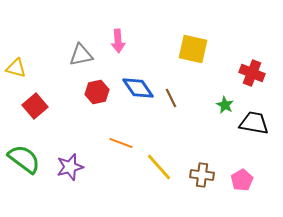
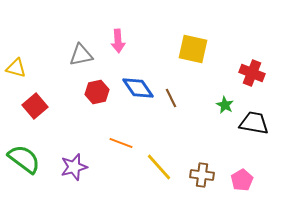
purple star: moved 4 px right
